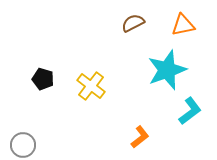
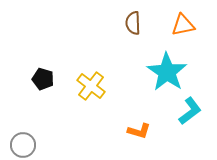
brown semicircle: rotated 65 degrees counterclockwise
cyan star: moved 2 px down; rotated 18 degrees counterclockwise
orange L-shape: moved 1 px left, 6 px up; rotated 55 degrees clockwise
